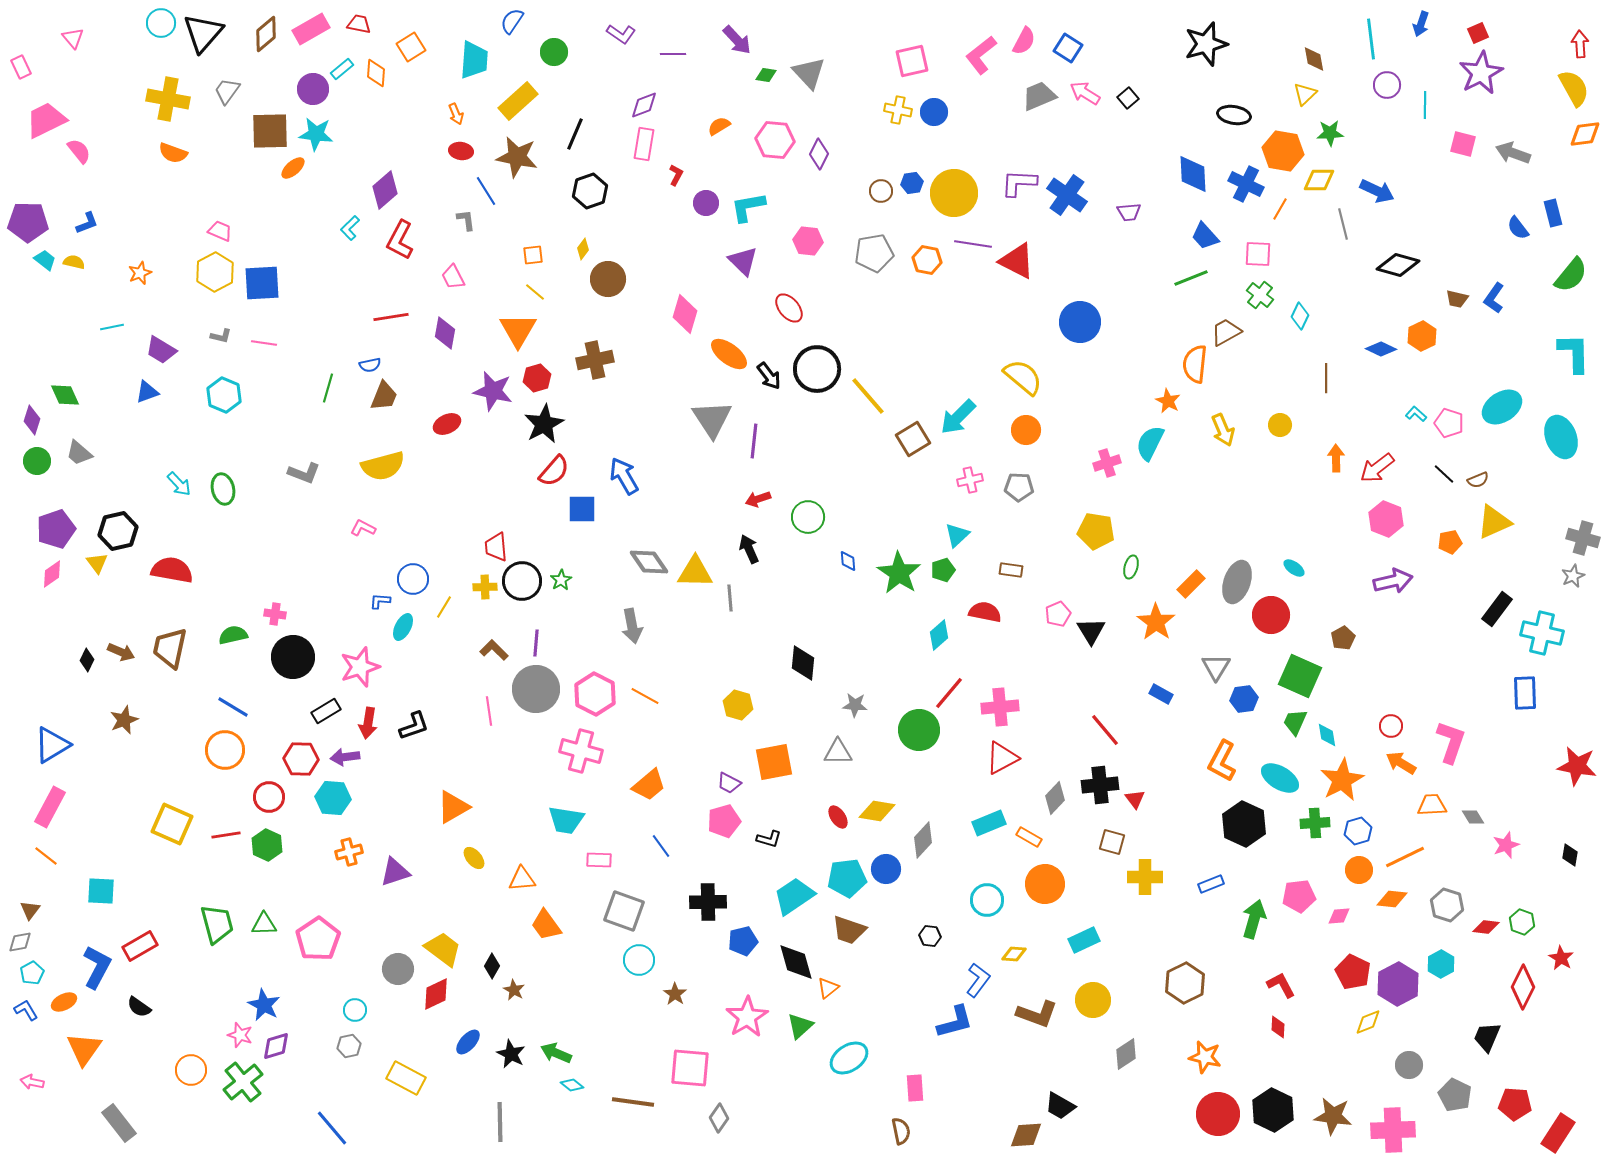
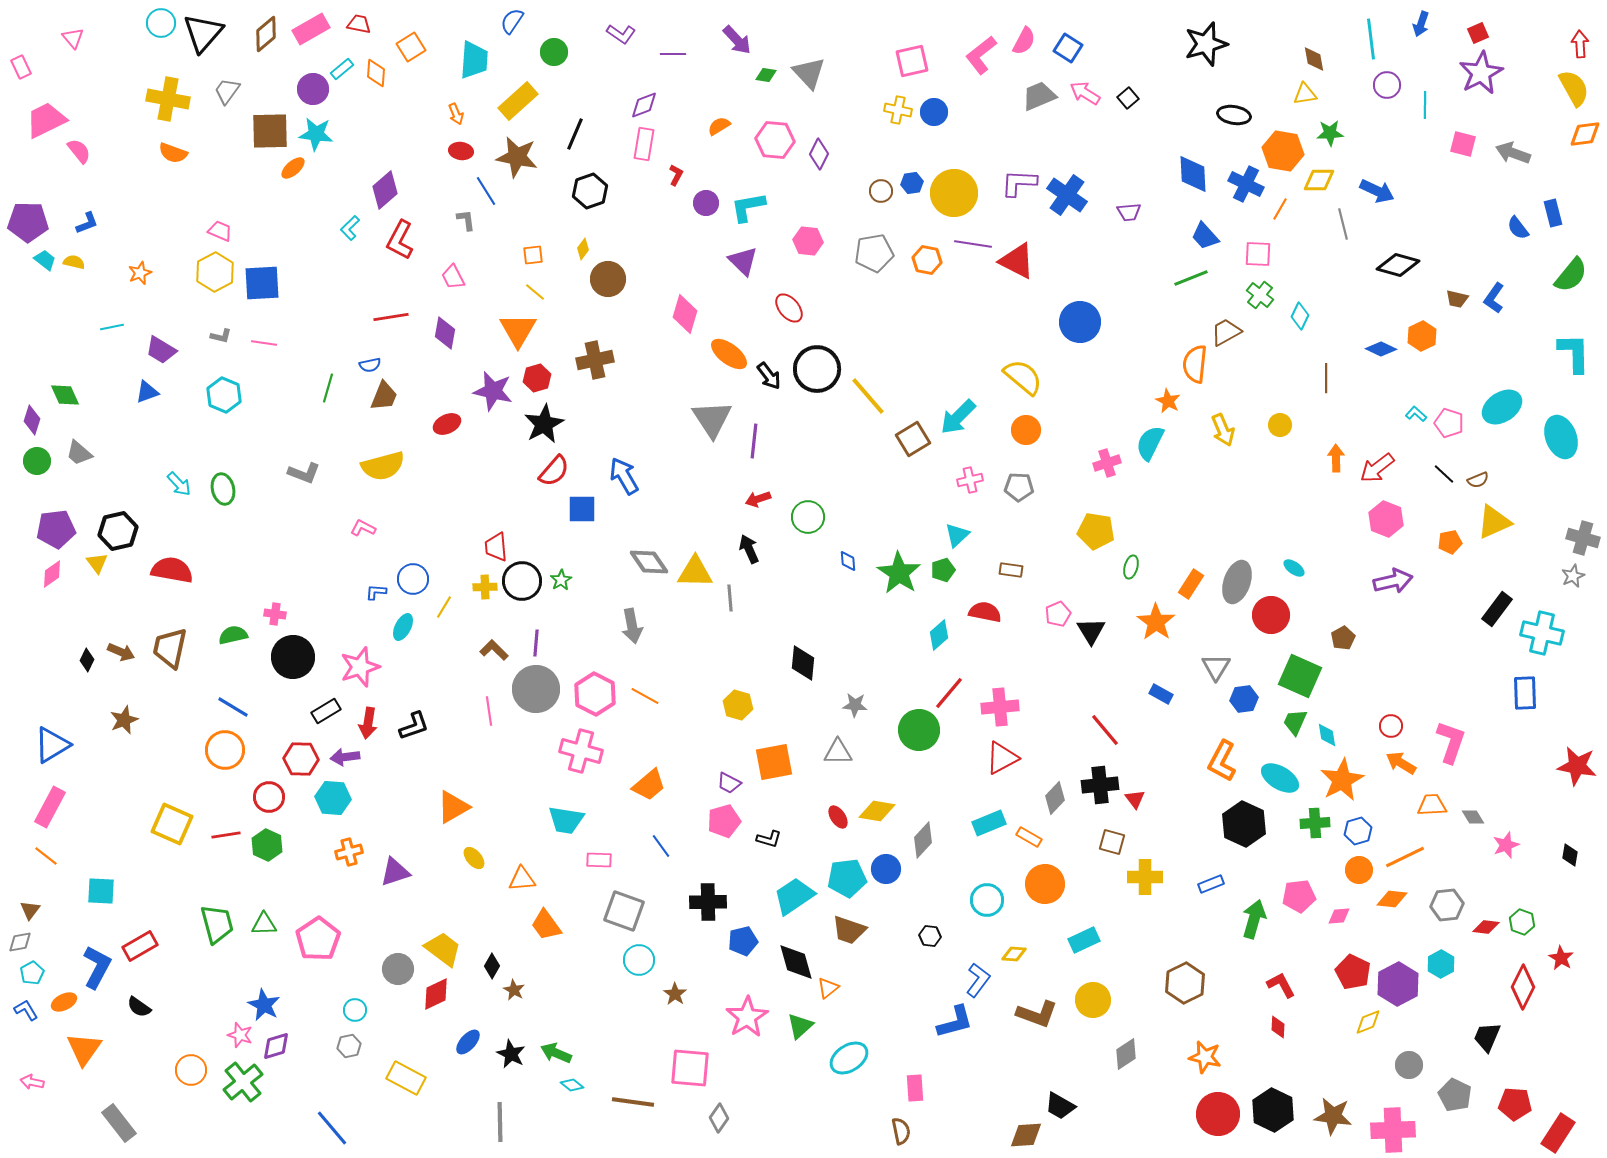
yellow triangle at (1305, 94): rotated 35 degrees clockwise
purple pentagon at (56, 529): rotated 12 degrees clockwise
orange rectangle at (1191, 584): rotated 12 degrees counterclockwise
blue L-shape at (380, 601): moved 4 px left, 9 px up
gray hexagon at (1447, 905): rotated 24 degrees counterclockwise
